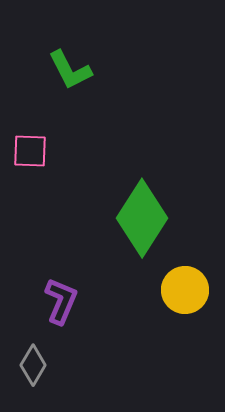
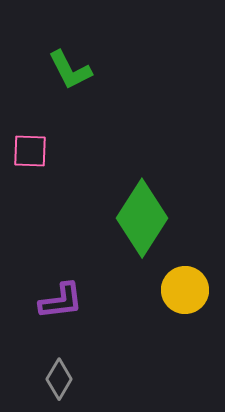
purple L-shape: rotated 60 degrees clockwise
gray diamond: moved 26 px right, 14 px down
